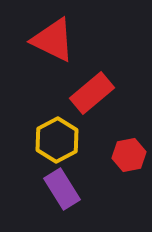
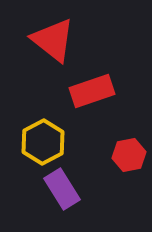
red triangle: rotated 12 degrees clockwise
red rectangle: moved 2 px up; rotated 21 degrees clockwise
yellow hexagon: moved 14 px left, 2 px down
